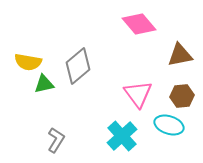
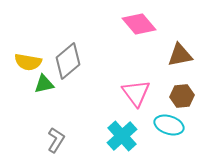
gray diamond: moved 10 px left, 5 px up
pink triangle: moved 2 px left, 1 px up
